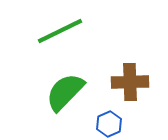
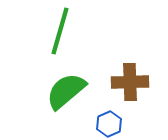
green line: rotated 48 degrees counterclockwise
green semicircle: moved 1 px right, 1 px up; rotated 6 degrees clockwise
